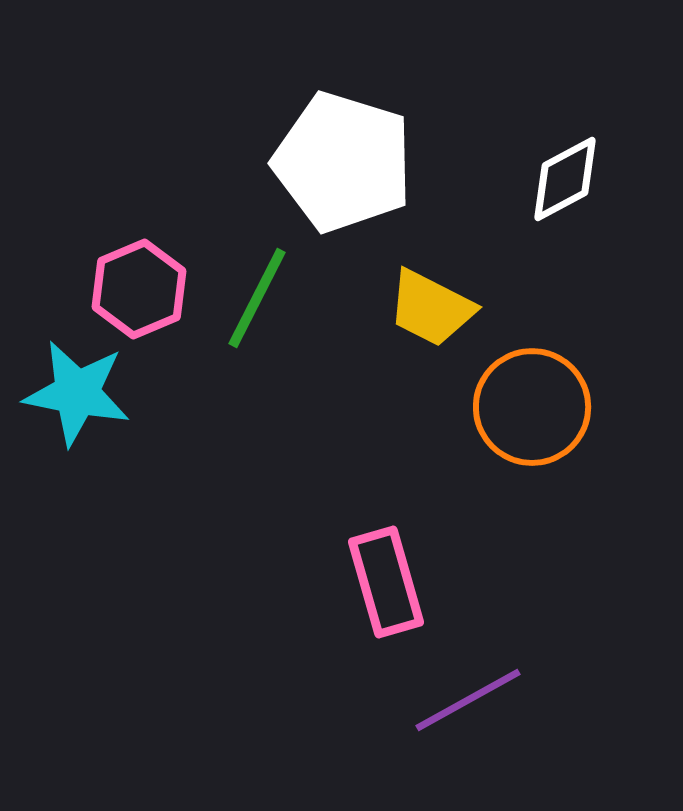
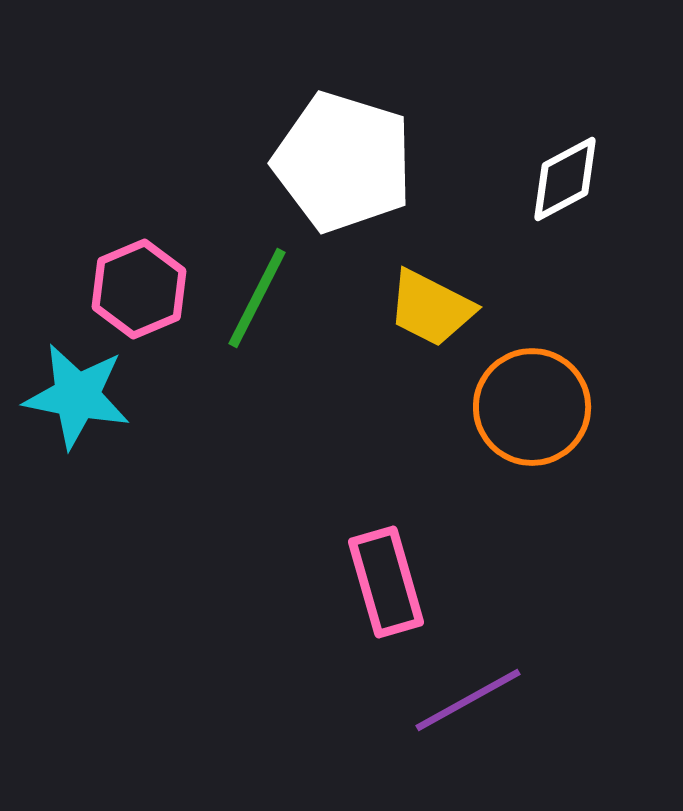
cyan star: moved 3 px down
